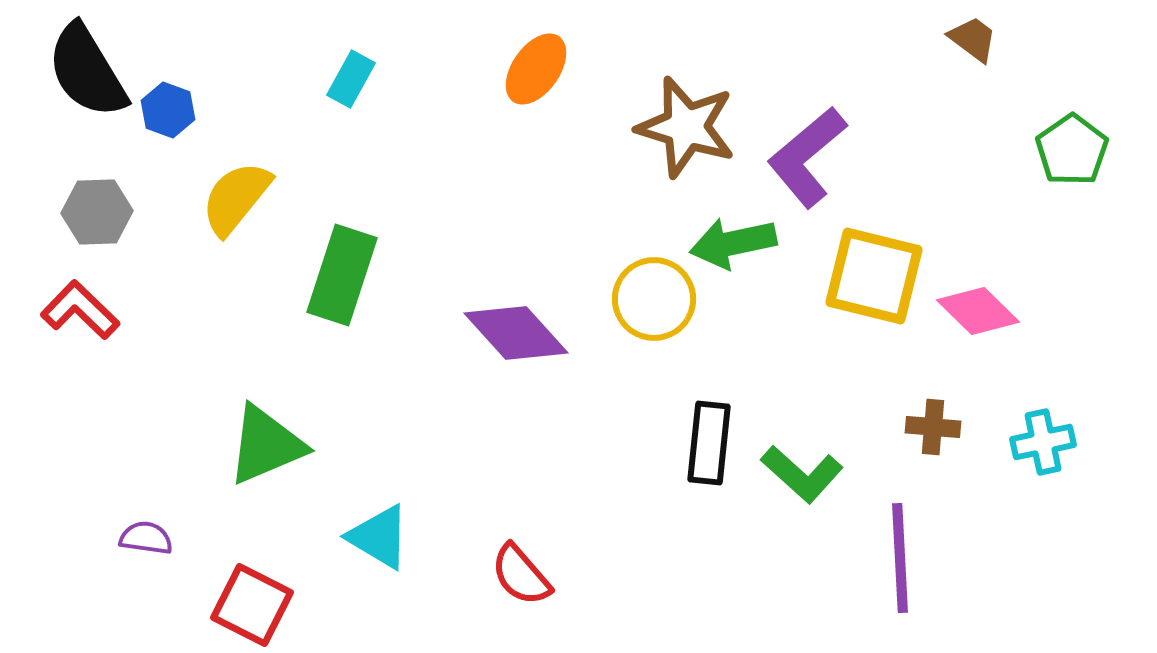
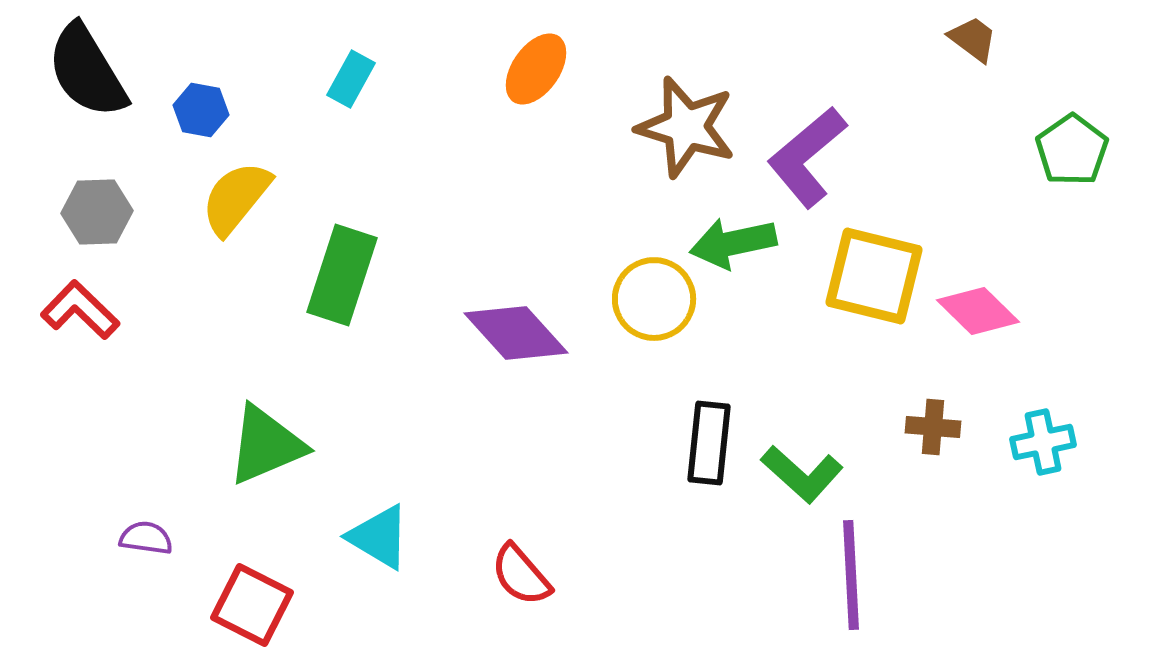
blue hexagon: moved 33 px right; rotated 10 degrees counterclockwise
purple line: moved 49 px left, 17 px down
